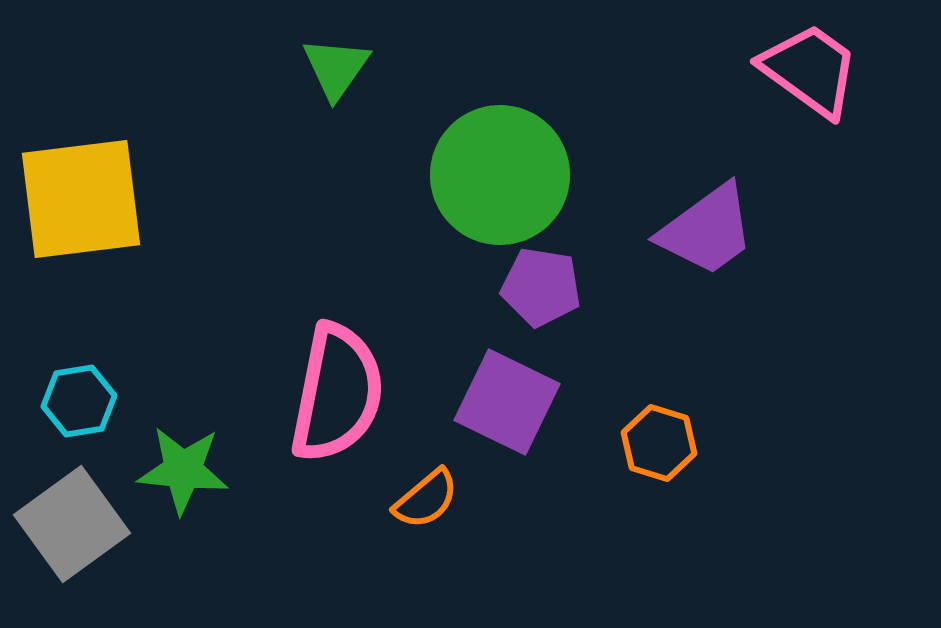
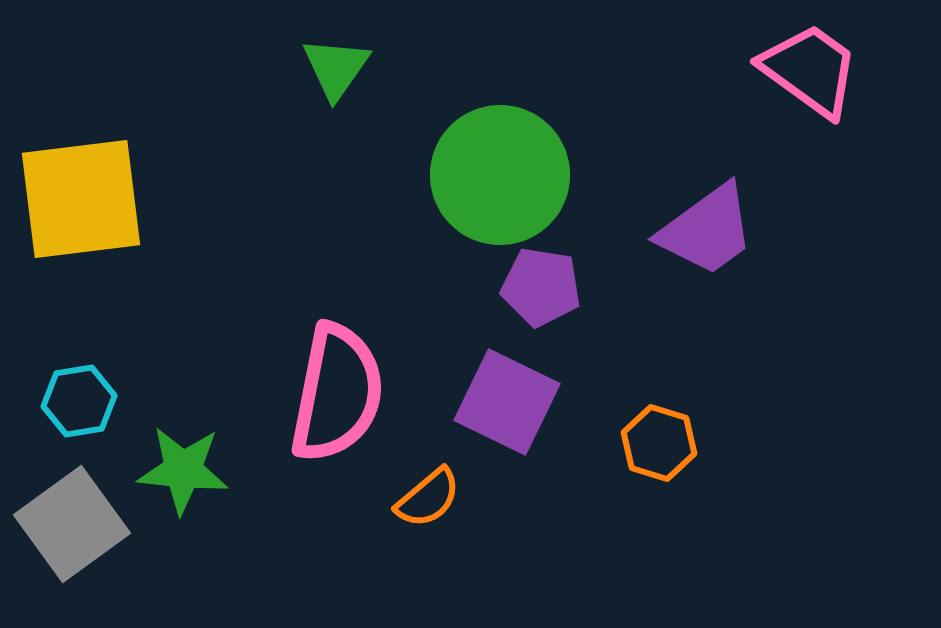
orange semicircle: moved 2 px right, 1 px up
